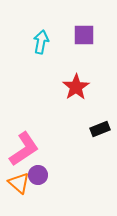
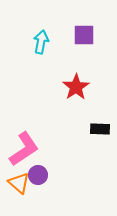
black rectangle: rotated 24 degrees clockwise
